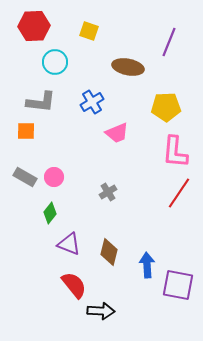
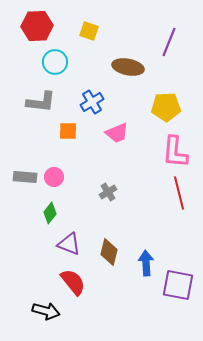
red hexagon: moved 3 px right
orange square: moved 42 px right
gray rectangle: rotated 25 degrees counterclockwise
red line: rotated 48 degrees counterclockwise
blue arrow: moved 1 px left, 2 px up
red semicircle: moved 1 px left, 3 px up
black arrow: moved 55 px left; rotated 12 degrees clockwise
